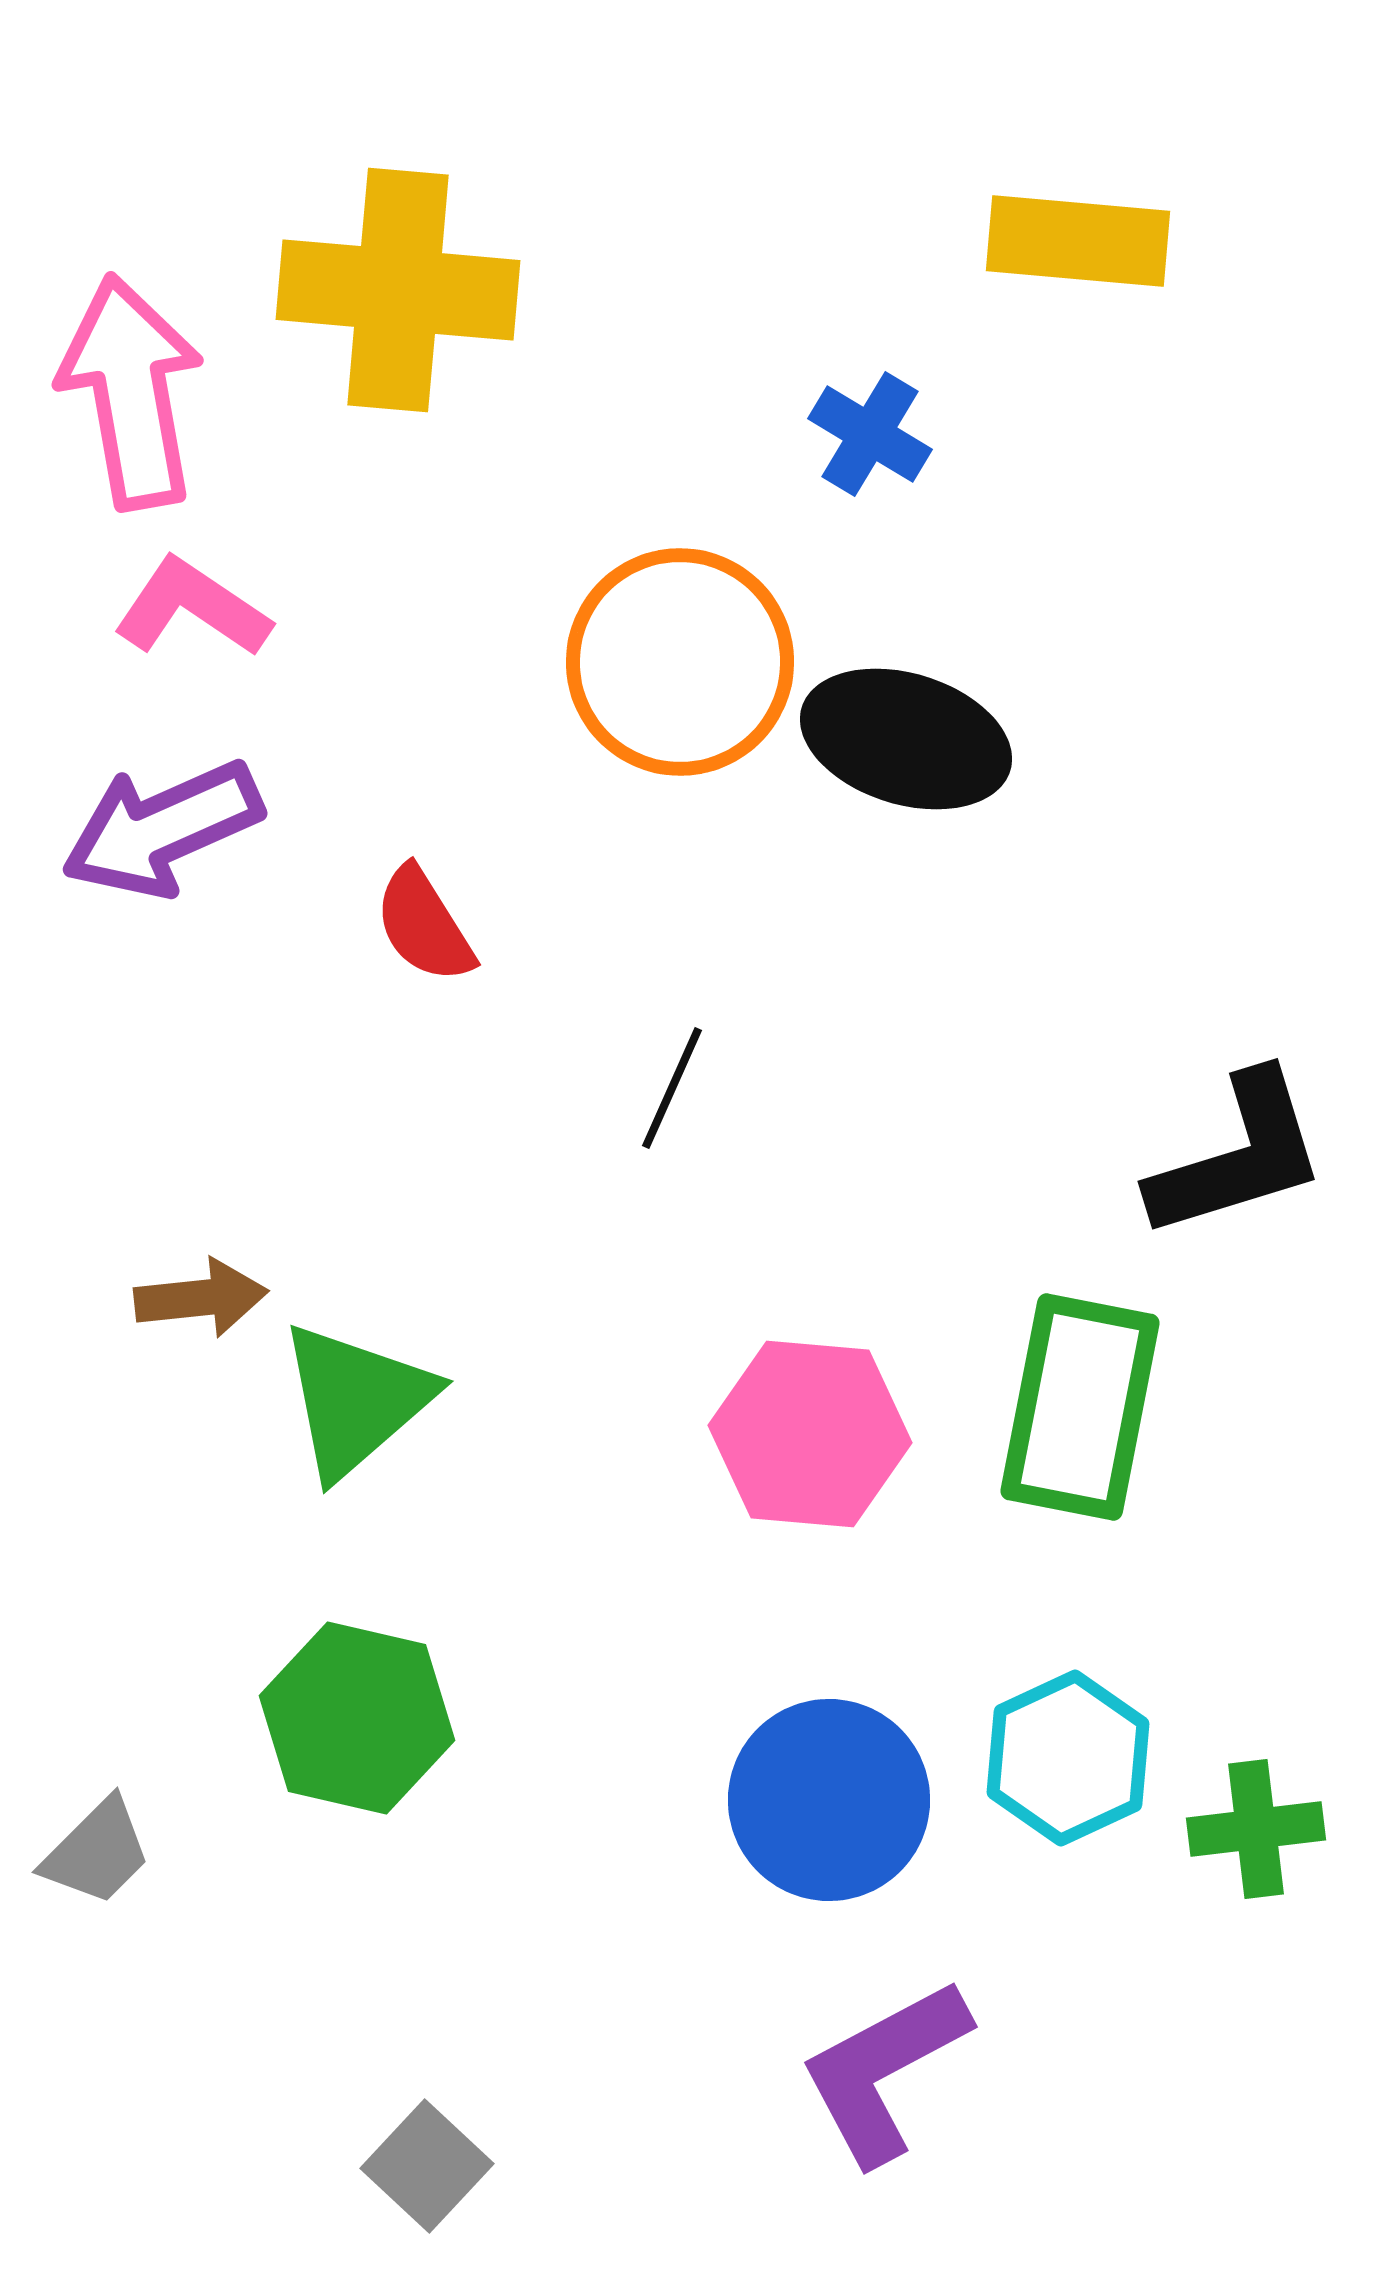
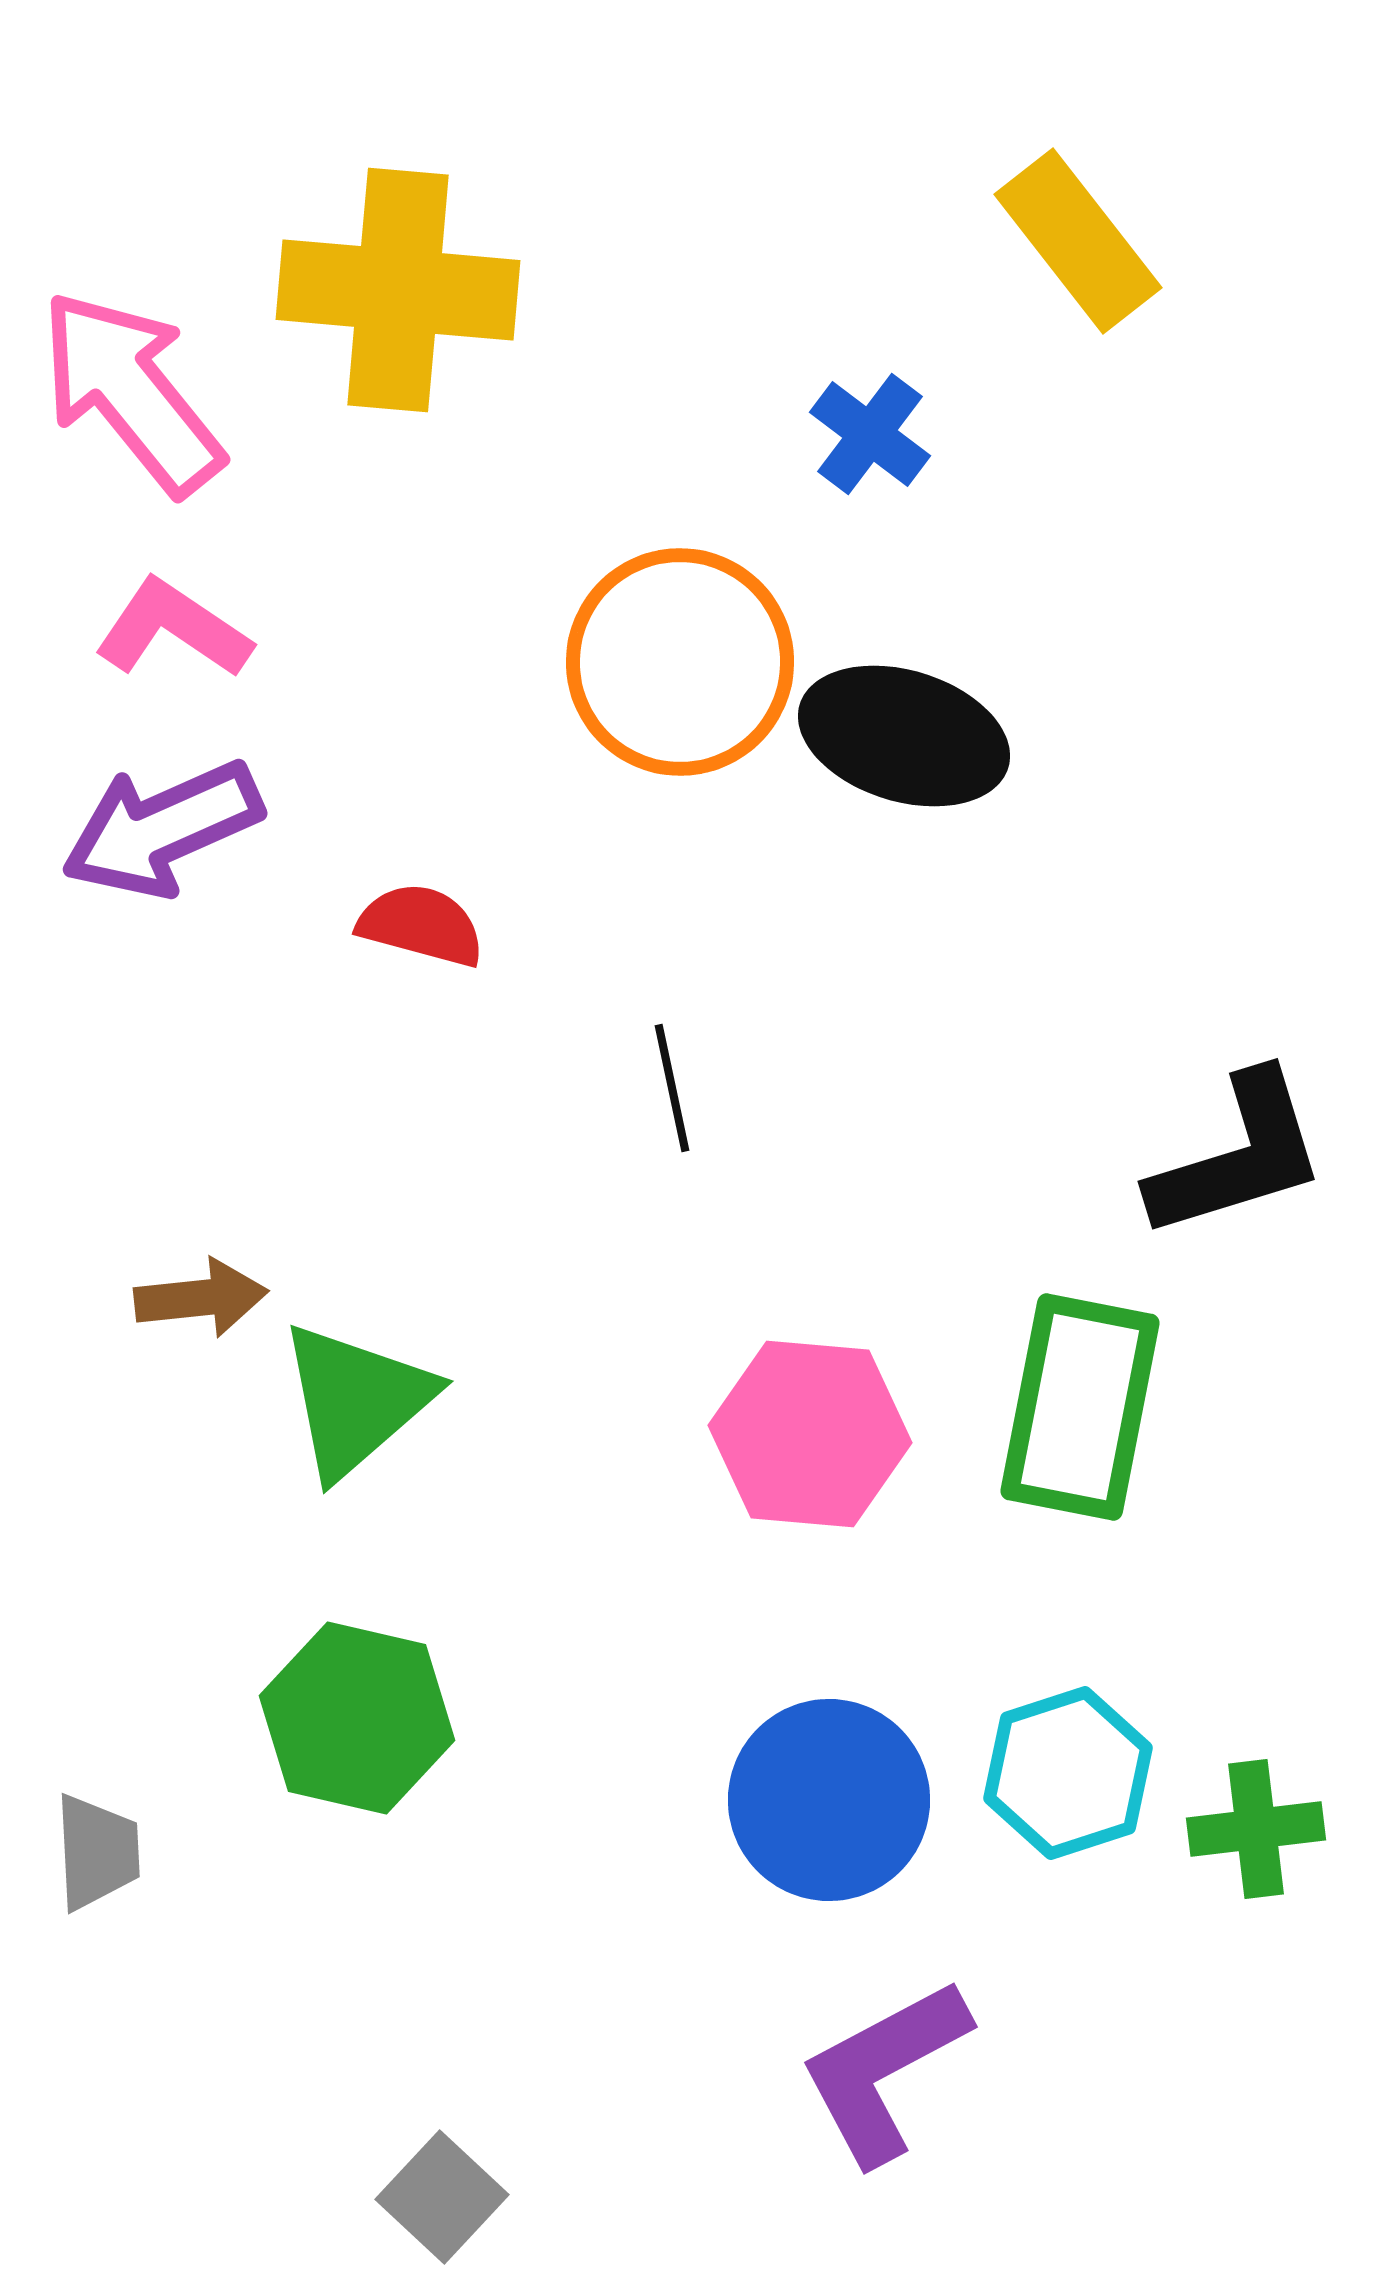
yellow rectangle: rotated 47 degrees clockwise
pink arrow: rotated 29 degrees counterclockwise
blue cross: rotated 6 degrees clockwise
pink L-shape: moved 19 px left, 21 px down
black ellipse: moved 2 px left, 3 px up
red semicircle: moved 3 px left; rotated 137 degrees clockwise
black line: rotated 36 degrees counterclockwise
cyan hexagon: moved 15 px down; rotated 7 degrees clockwise
gray trapezoid: rotated 48 degrees counterclockwise
gray square: moved 15 px right, 31 px down
